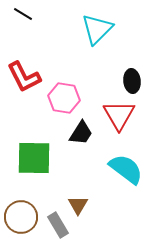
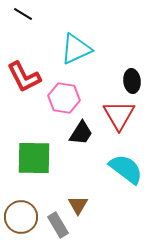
cyan triangle: moved 21 px left, 20 px down; rotated 20 degrees clockwise
